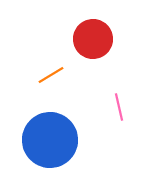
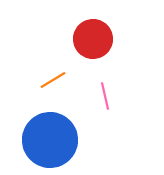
orange line: moved 2 px right, 5 px down
pink line: moved 14 px left, 11 px up
